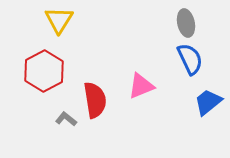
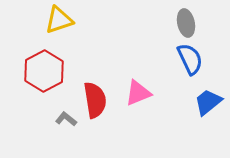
yellow triangle: rotated 40 degrees clockwise
pink triangle: moved 3 px left, 7 px down
